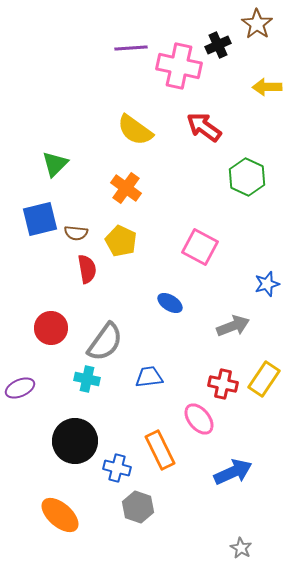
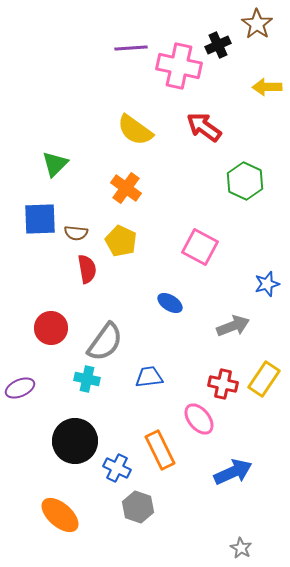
green hexagon: moved 2 px left, 4 px down
blue square: rotated 12 degrees clockwise
blue cross: rotated 12 degrees clockwise
